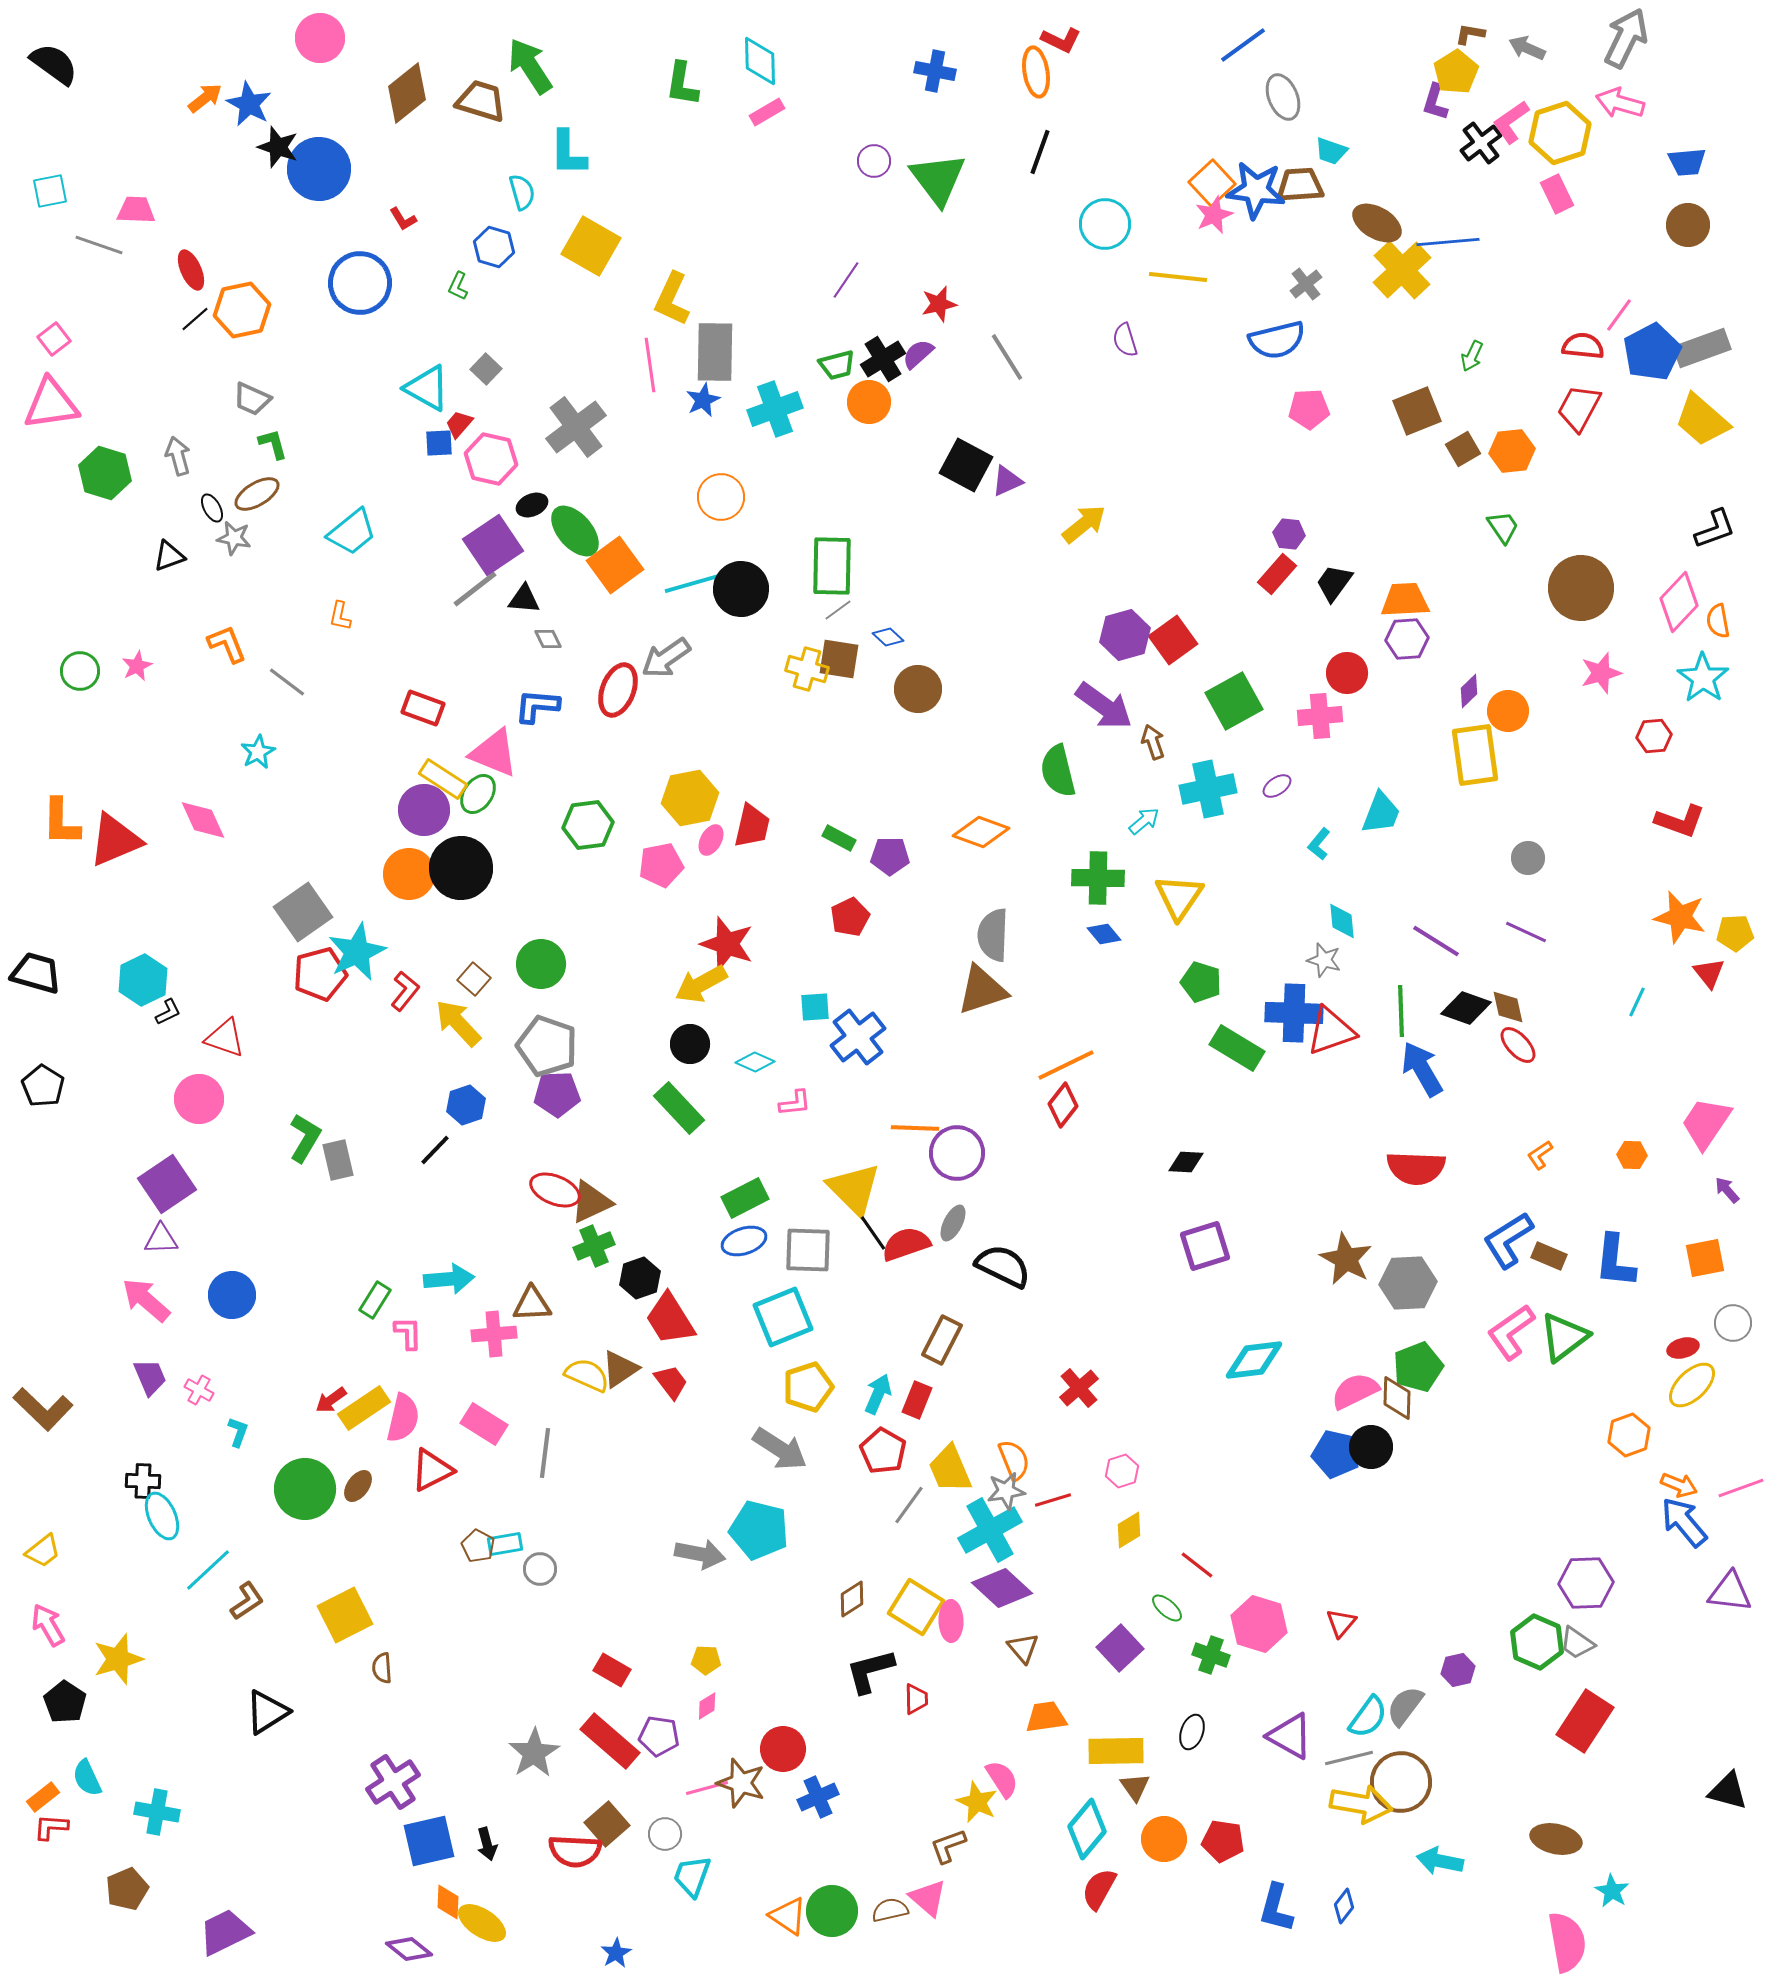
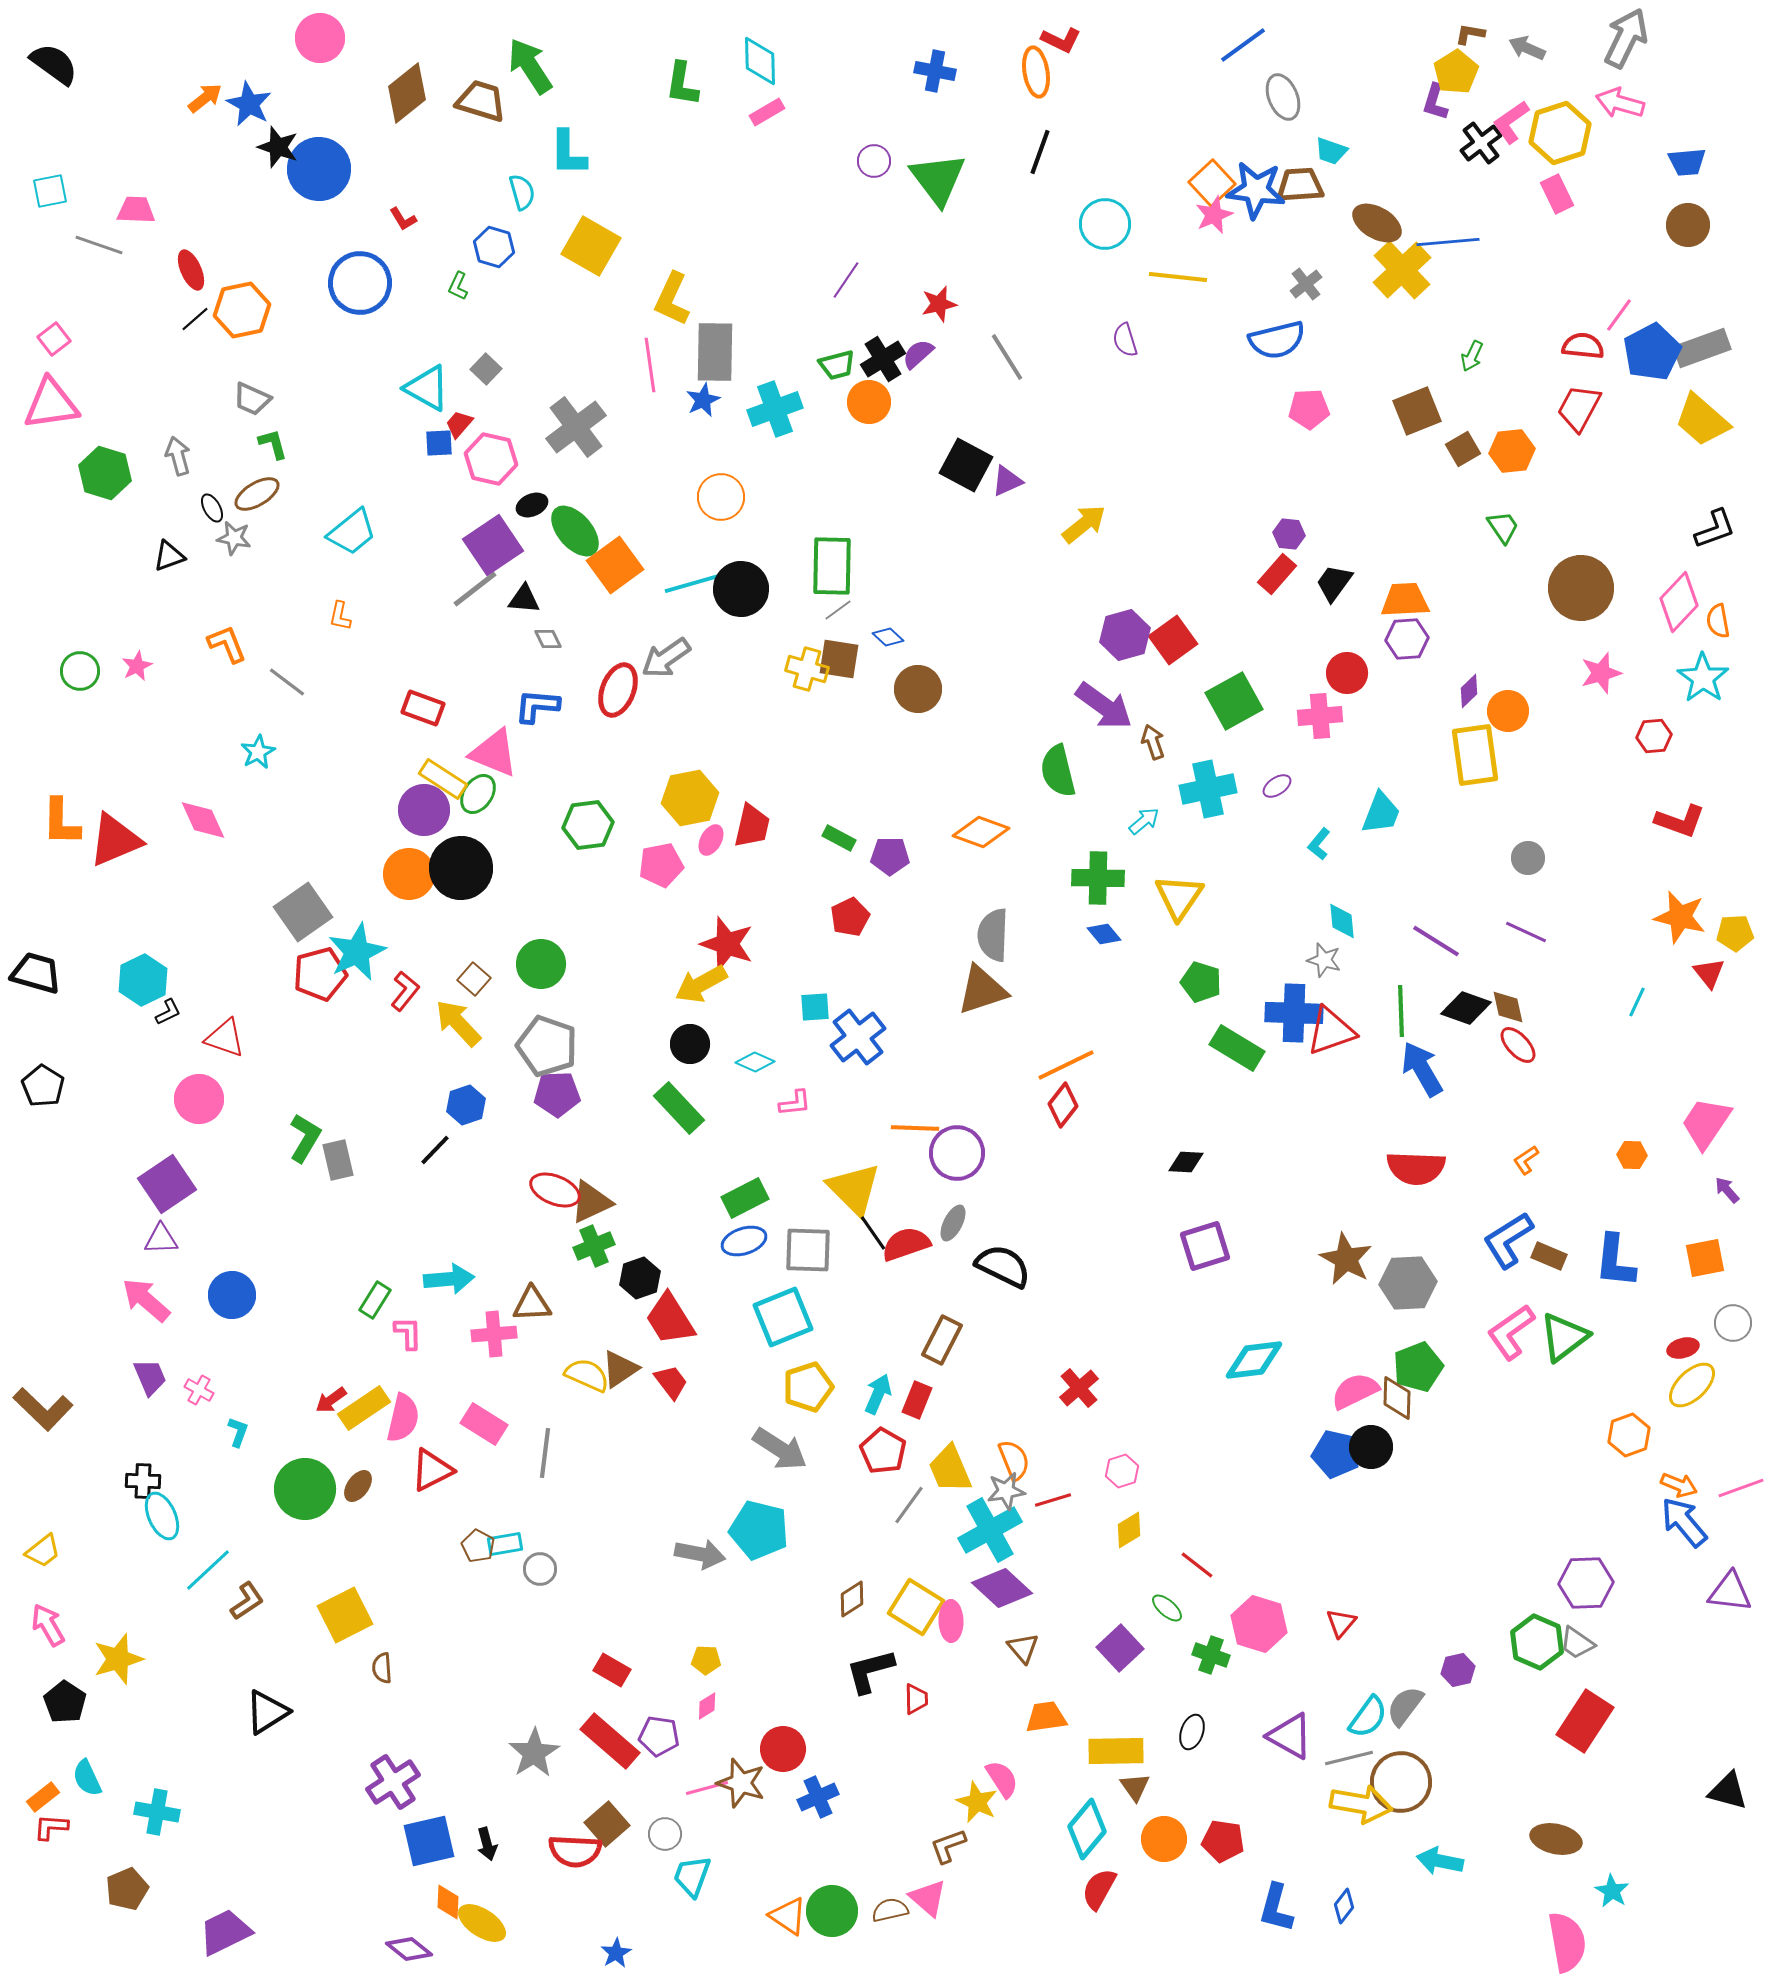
orange L-shape at (1540, 1155): moved 14 px left, 5 px down
